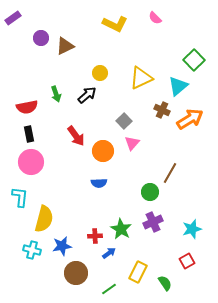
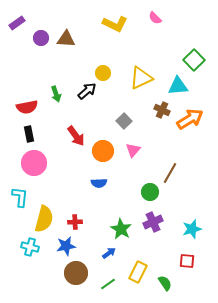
purple rectangle: moved 4 px right, 5 px down
brown triangle: moved 1 px right, 7 px up; rotated 30 degrees clockwise
yellow circle: moved 3 px right
cyan triangle: rotated 35 degrees clockwise
black arrow: moved 4 px up
pink triangle: moved 1 px right, 7 px down
pink circle: moved 3 px right, 1 px down
red cross: moved 20 px left, 14 px up
blue star: moved 4 px right
cyan cross: moved 2 px left, 3 px up
red square: rotated 35 degrees clockwise
green line: moved 1 px left, 5 px up
